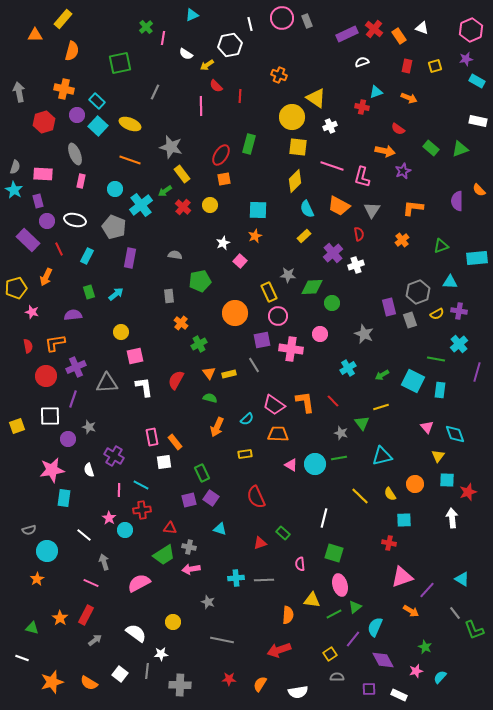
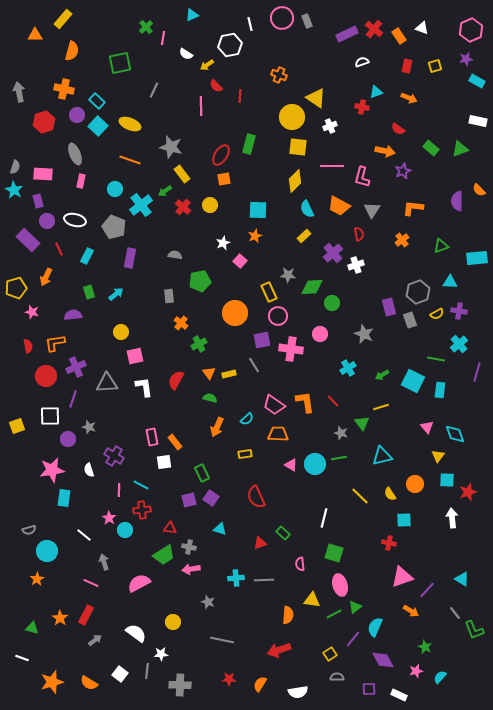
gray line at (155, 92): moved 1 px left, 2 px up
pink line at (332, 166): rotated 20 degrees counterclockwise
